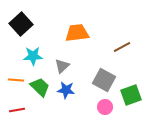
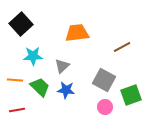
orange line: moved 1 px left
